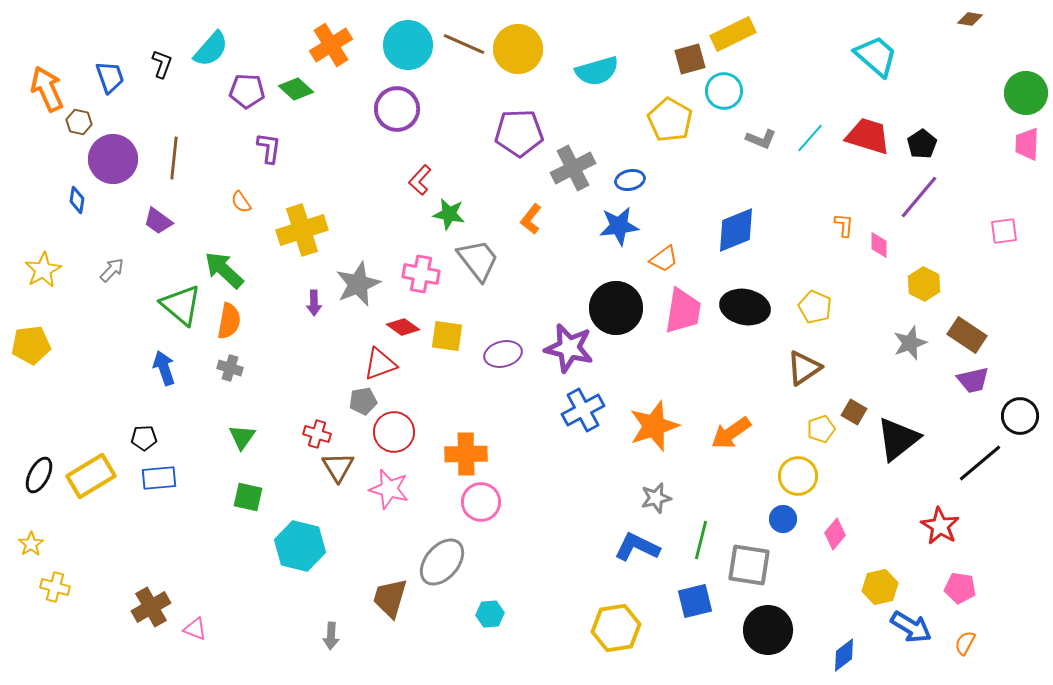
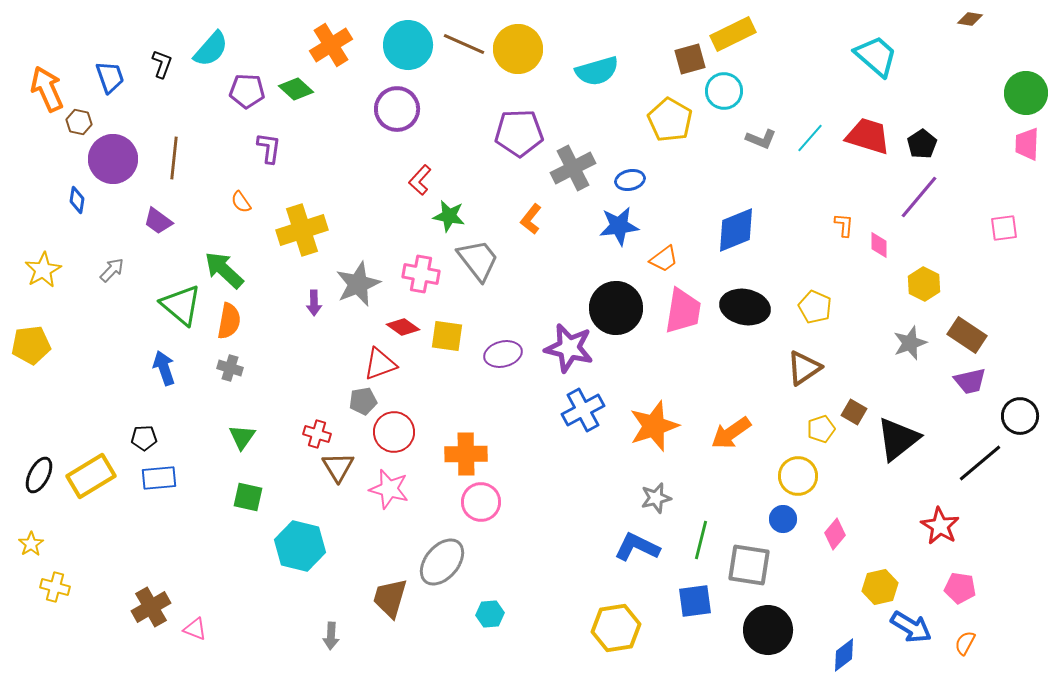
green star at (449, 214): moved 2 px down
pink square at (1004, 231): moved 3 px up
purple trapezoid at (973, 380): moved 3 px left, 1 px down
blue square at (695, 601): rotated 6 degrees clockwise
